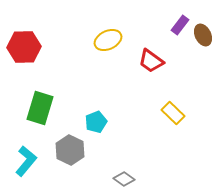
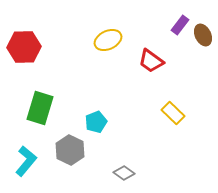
gray diamond: moved 6 px up
